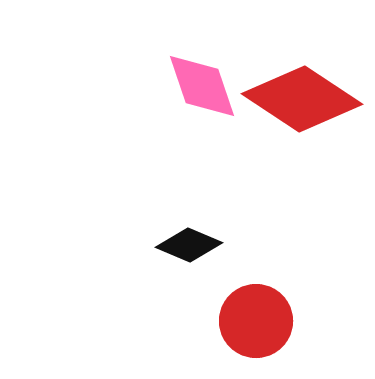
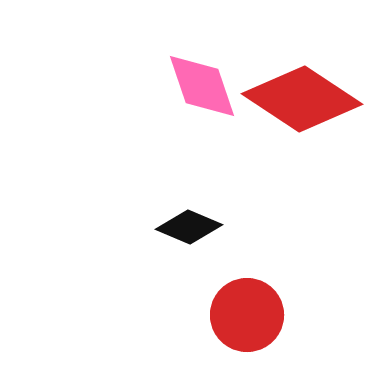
black diamond: moved 18 px up
red circle: moved 9 px left, 6 px up
